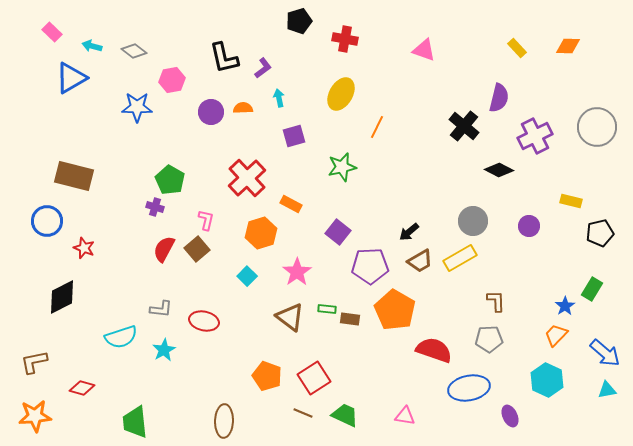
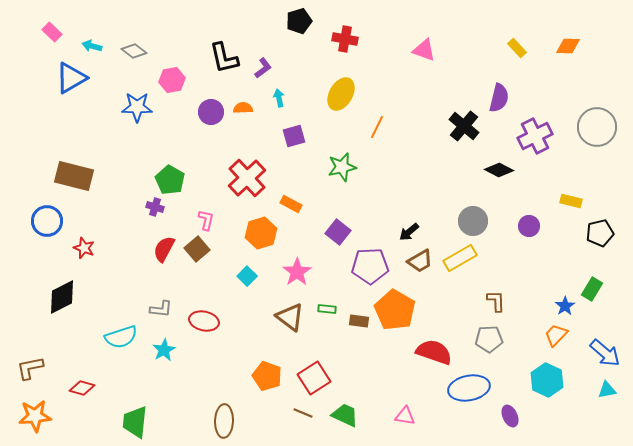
brown rectangle at (350, 319): moved 9 px right, 2 px down
red semicircle at (434, 350): moved 2 px down
brown L-shape at (34, 362): moved 4 px left, 6 px down
green trapezoid at (135, 422): rotated 12 degrees clockwise
